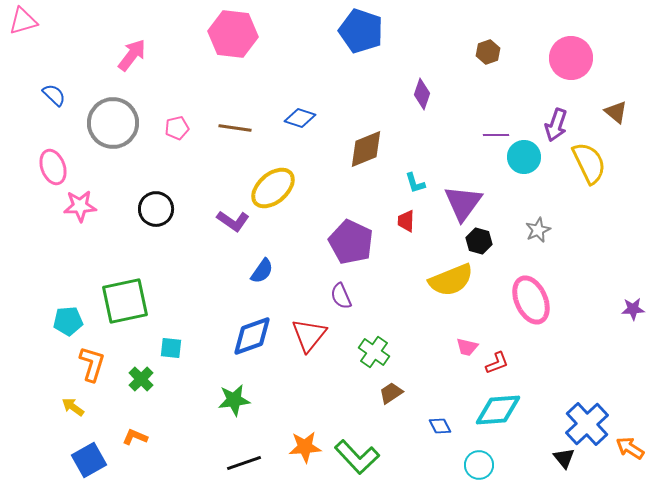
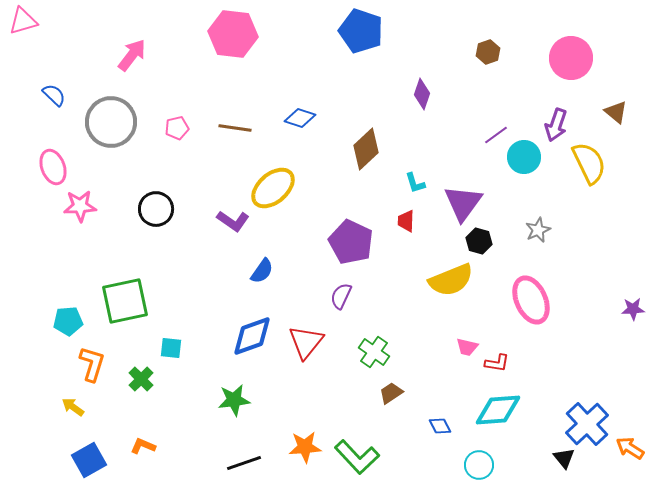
gray circle at (113, 123): moved 2 px left, 1 px up
purple line at (496, 135): rotated 35 degrees counterclockwise
brown diamond at (366, 149): rotated 21 degrees counterclockwise
purple semicircle at (341, 296): rotated 48 degrees clockwise
red triangle at (309, 335): moved 3 px left, 7 px down
red L-shape at (497, 363): rotated 30 degrees clockwise
orange L-shape at (135, 437): moved 8 px right, 9 px down
